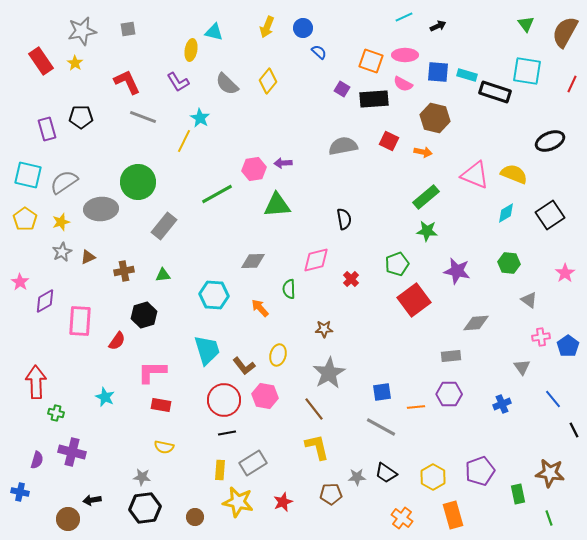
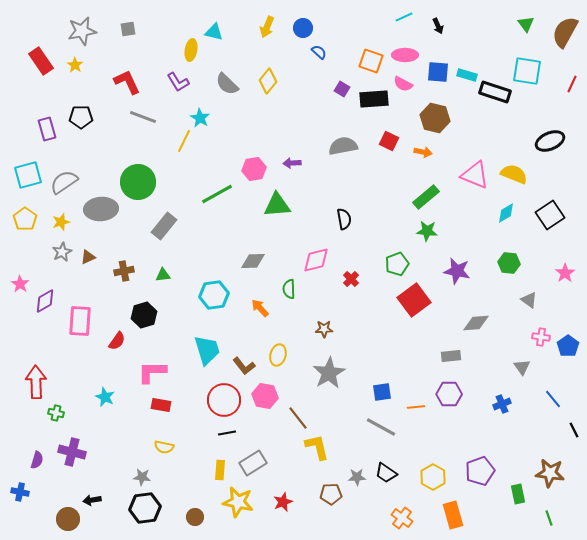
black arrow at (438, 26): rotated 91 degrees clockwise
yellow star at (75, 63): moved 2 px down
purple arrow at (283, 163): moved 9 px right
cyan square at (28, 175): rotated 28 degrees counterclockwise
pink star at (20, 282): moved 2 px down
cyan hexagon at (214, 295): rotated 12 degrees counterclockwise
pink cross at (541, 337): rotated 18 degrees clockwise
brown line at (314, 409): moved 16 px left, 9 px down
